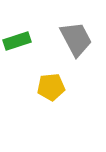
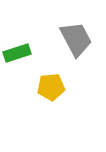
green rectangle: moved 12 px down
